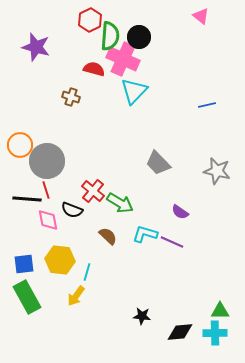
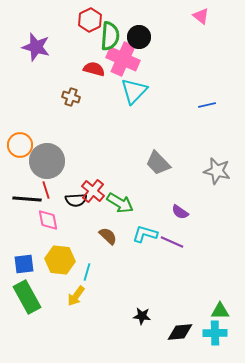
black semicircle: moved 4 px right, 10 px up; rotated 25 degrees counterclockwise
